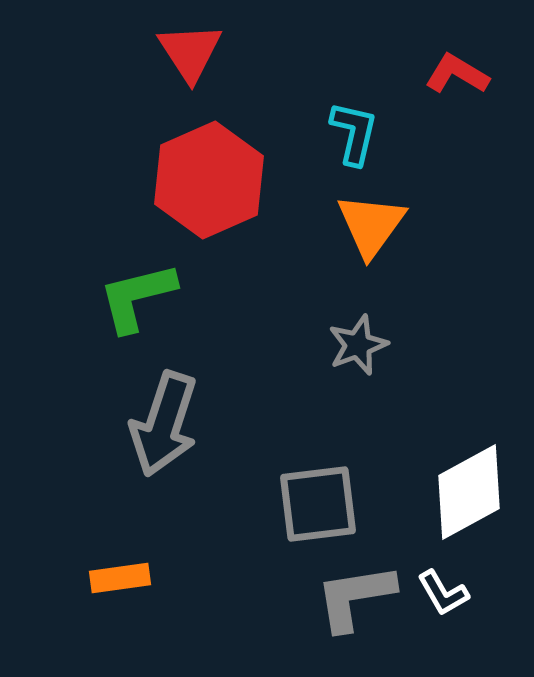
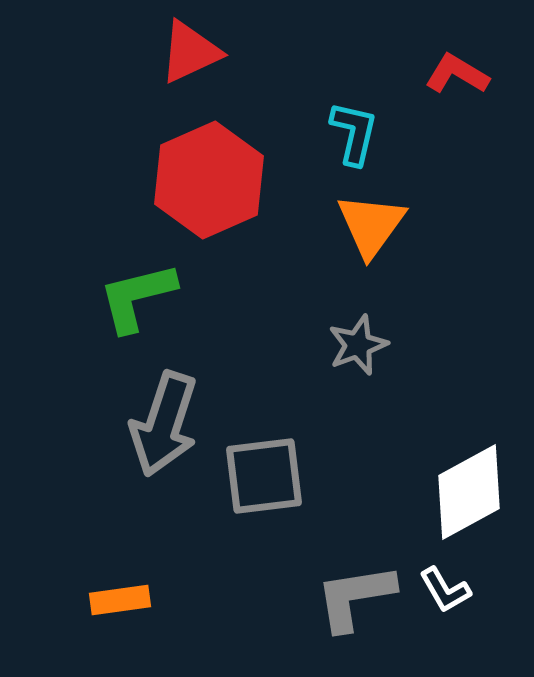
red triangle: rotated 38 degrees clockwise
gray square: moved 54 px left, 28 px up
orange rectangle: moved 22 px down
white L-shape: moved 2 px right, 3 px up
